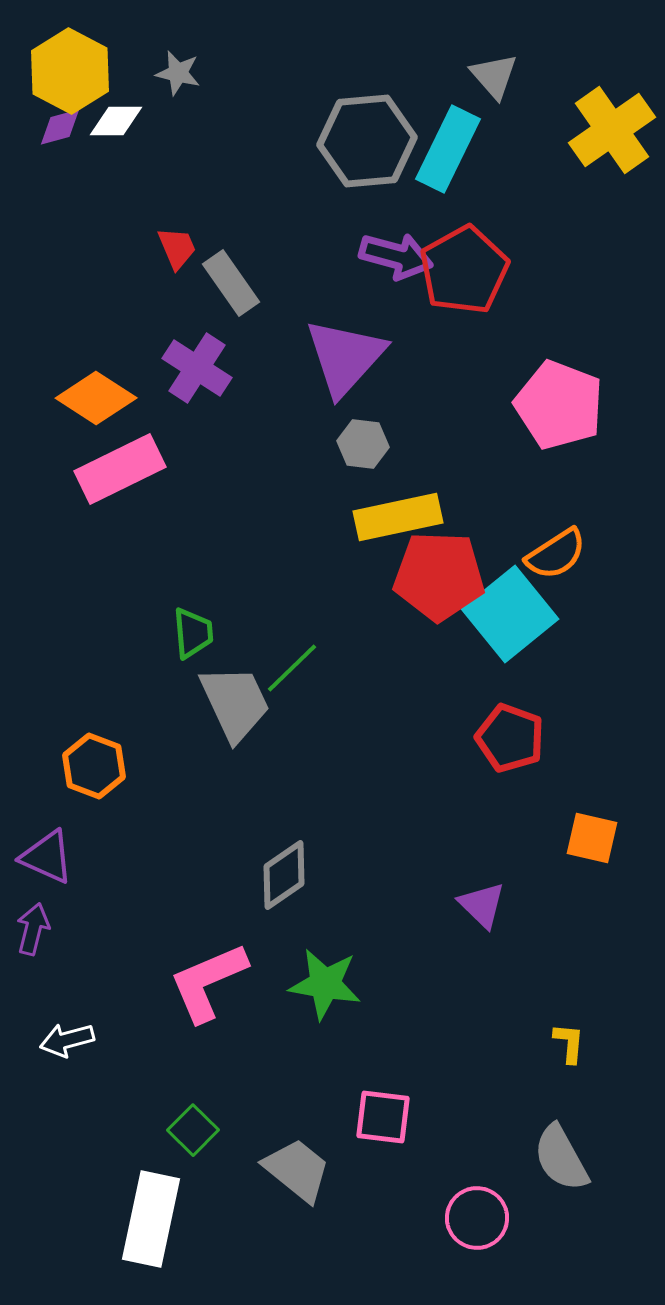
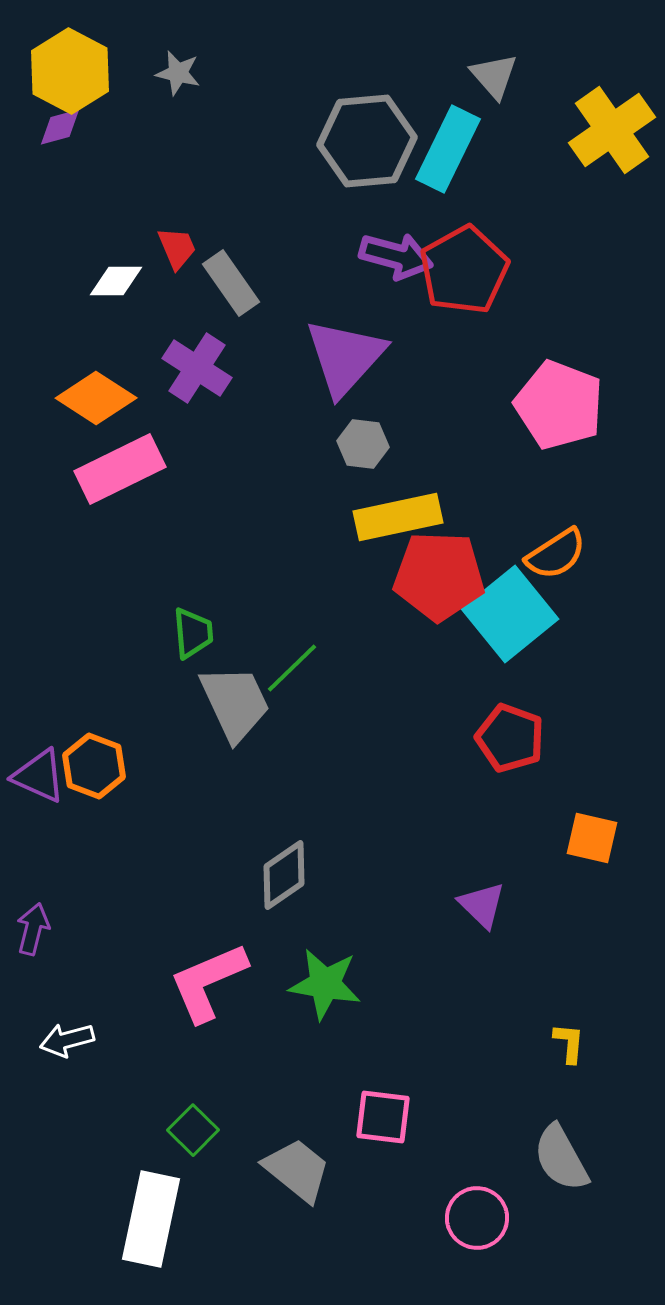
white diamond at (116, 121): moved 160 px down
purple triangle at (47, 857): moved 8 px left, 81 px up
